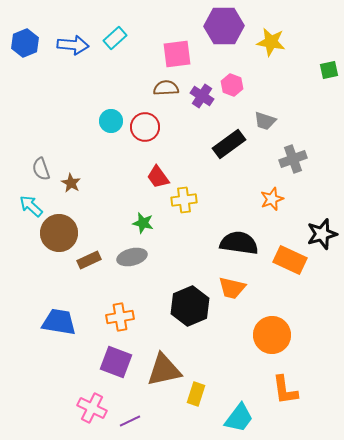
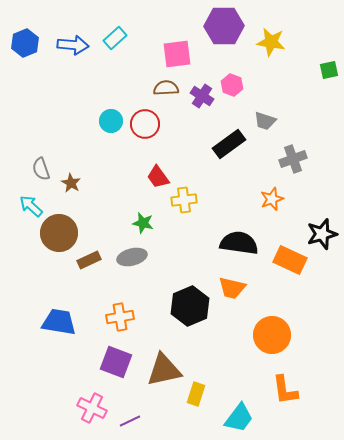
red circle: moved 3 px up
